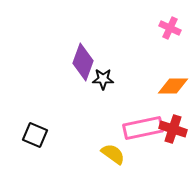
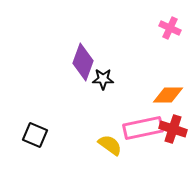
orange diamond: moved 5 px left, 9 px down
yellow semicircle: moved 3 px left, 9 px up
